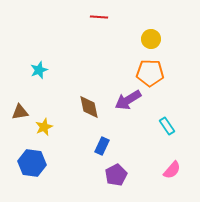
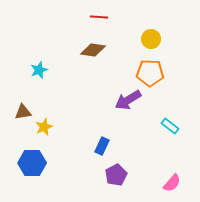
brown diamond: moved 4 px right, 57 px up; rotated 70 degrees counterclockwise
brown triangle: moved 3 px right
cyan rectangle: moved 3 px right; rotated 18 degrees counterclockwise
blue hexagon: rotated 8 degrees counterclockwise
pink semicircle: moved 13 px down
